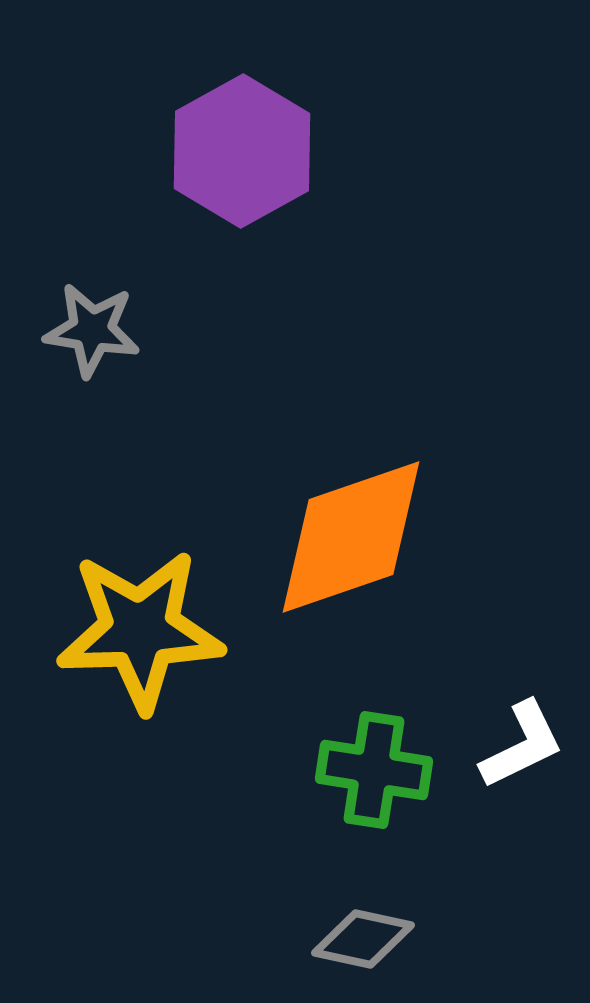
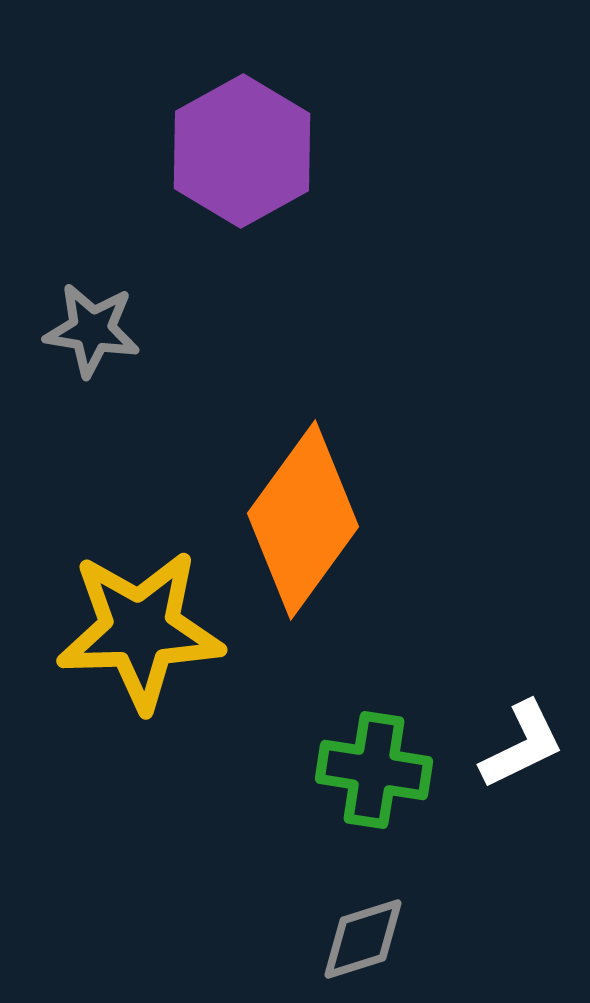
orange diamond: moved 48 px left, 17 px up; rotated 35 degrees counterclockwise
gray diamond: rotated 30 degrees counterclockwise
